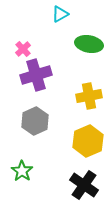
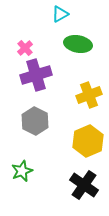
green ellipse: moved 11 px left
pink cross: moved 2 px right, 1 px up
yellow cross: moved 1 px up; rotated 10 degrees counterclockwise
gray hexagon: rotated 8 degrees counterclockwise
green star: rotated 15 degrees clockwise
